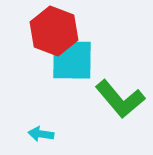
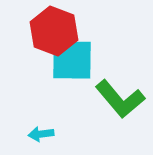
cyan arrow: rotated 15 degrees counterclockwise
